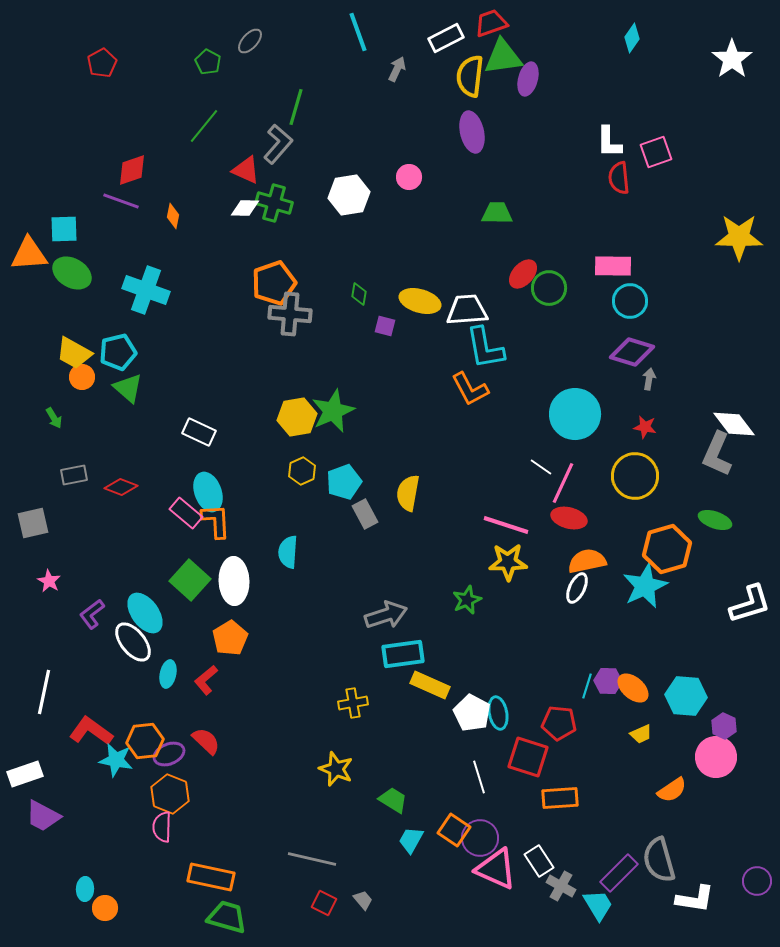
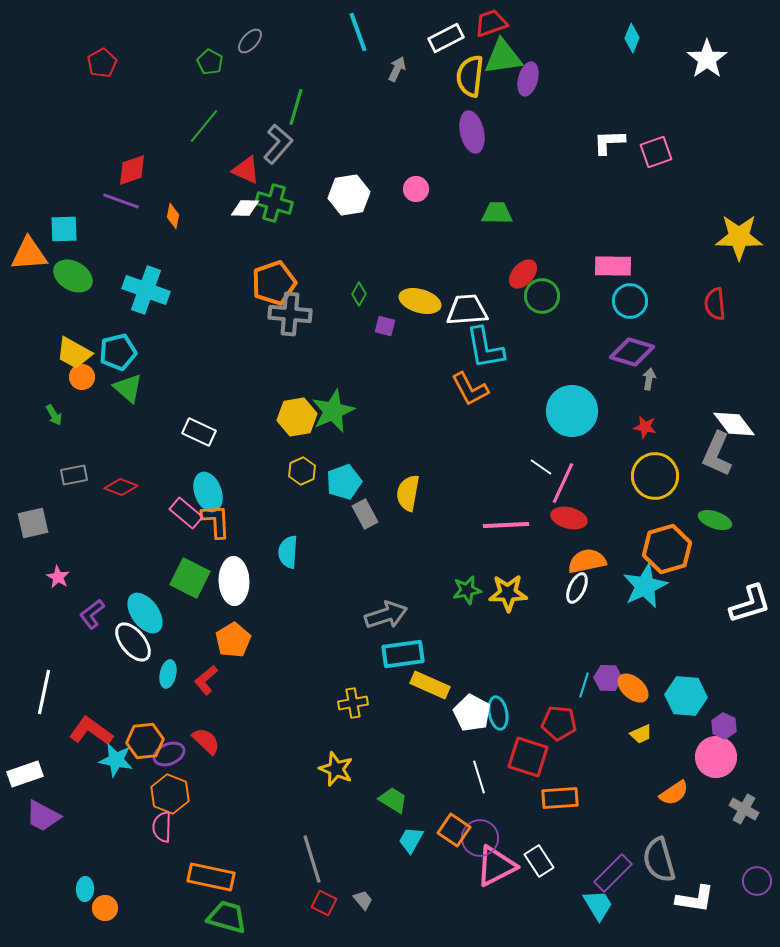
cyan diamond at (632, 38): rotated 12 degrees counterclockwise
white star at (732, 59): moved 25 px left
green pentagon at (208, 62): moved 2 px right
white L-shape at (609, 142): rotated 88 degrees clockwise
pink circle at (409, 177): moved 7 px right, 12 px down
red semicircle at (619, 178): moved 96 px right, 126 px down
green ellipse at (72, 273): moved 1 px right, 3 px down
green circle at (549, 288): moved 7 px left, 8 px down
green diamond at (359, 294): rotated 20 degrees clockwise
cyan circle at (575, 414): moved 3 px left, 3 px up
green arrow at (54, 418): moved 3 px up
yellow circle at (635, 476): moved 20 px right
pink line at (506, 525): rotated 21 degrees counterclockwise
yellow star at (508, 562): moved 31 px down
green square at (190, 580): moved 2 px up; rotated 15 degrees counterclockwise
pink star at (49, 581): moved 9 px right, 4 px up
green star at (467, 600): moved 10 px up; rotated 12 degrees clockwise
orange pentagon at (230, 638): moved 3 px right, 2 px down
purple hexagon at (608, 681): moved 3 px up
cyan line at (587, 686): moved 3 px left, 1 px up
orange semicircle at (672, 790): moved 2 px right, 3 px down
gray line at (312, 859): rotated 60 degrees clockwise
pink triangle at (496, 869): moved 3 px up; rotated 51 degrees counterclockwise
purple rectangle at (619, 873): moved 6 px left
gray cross at (561, 886): moved 183 px right, 77 px up
